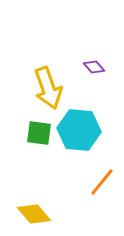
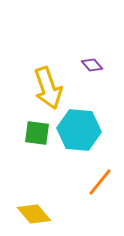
purple diamond: moved 2 px left, 2 px up
green square: moved 2 px left
orange line: moved 2 px left
